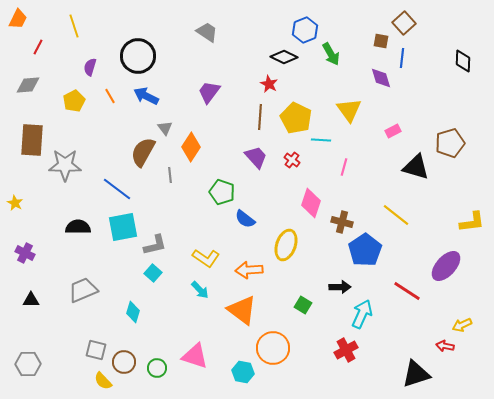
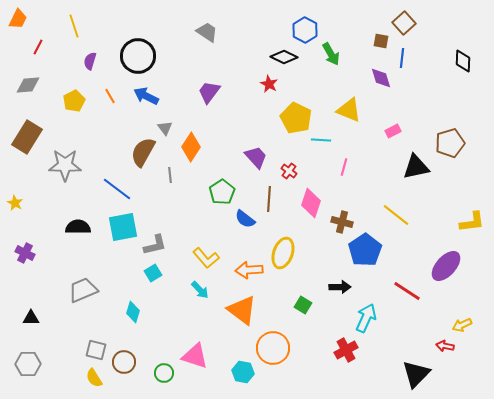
blue hexagon at (305, 30): rotated 10 degrees counterclockwise
purple semicircle at (90, 67): moved 6 px up
yellow triangle at (349, 110): rotated 32 degrees counterclockwise
brown line at (260, 117): moved 9 px right, 82 px down
brown rectangle at (32, 140): moved 5 px left, 3 px up; rotated 28 degrees clockwise
red cross at (292, 160): moved 3 px left, 11 px down
black triangle at (416, 167): rotated 28 degrees counterclockwise
green pentagon at (222, 192): rotated 20 degrees clockwise
yellow ellipse at (286, 245): moved 3 px left, 8 px down
yellow L-shape at (206, 258): rotated 16 degrees clockwise
cyan square at (153, 273): rotated 18 degrees clockwise
black triangle at (31, 300): moved 18 px down
cyan arrow at (362, 314): moved 4 px right, 4 px down
green circle at (157, 368): moved 7 px right, 5 px down
black triangle at (416, 374): rotated 28 degrees counterclockwise
yellow semicircle at (103, 381): moved 9 px left, 3 px up; rotated 12 degrees clockwise
